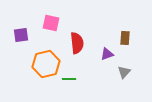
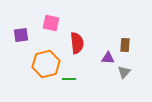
brown rectangle: moved 7 px down
purple triangle: moved 1 px right, 4 px down; rotated 24 degrees clockwise
